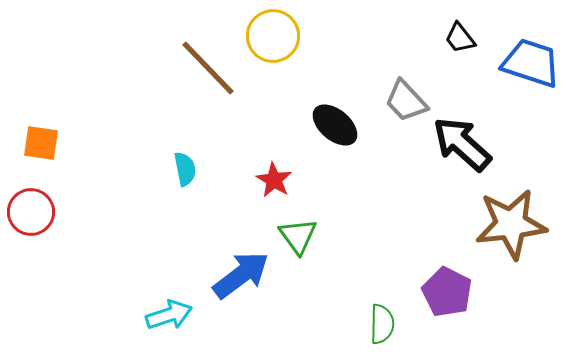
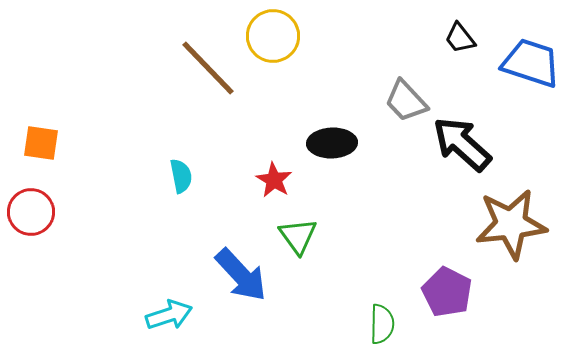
black ellipse: moved 3 px left, 18 px down; rotated 42 degrees counterclockwise
cyan semicircle: moved 4 px left, 7 px down
blue arrow: rotated 84 degrees clockwise
